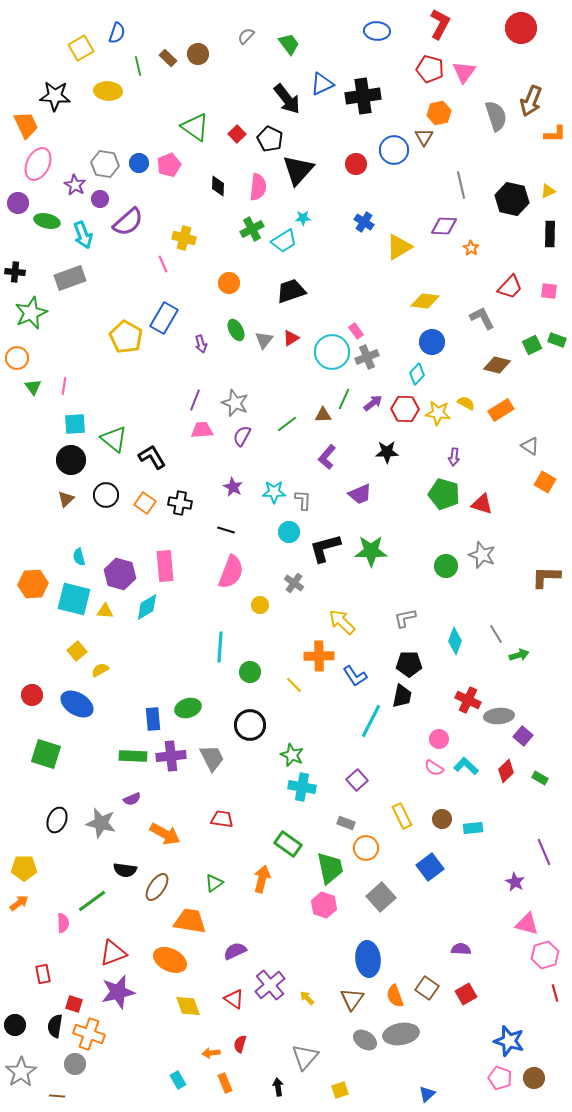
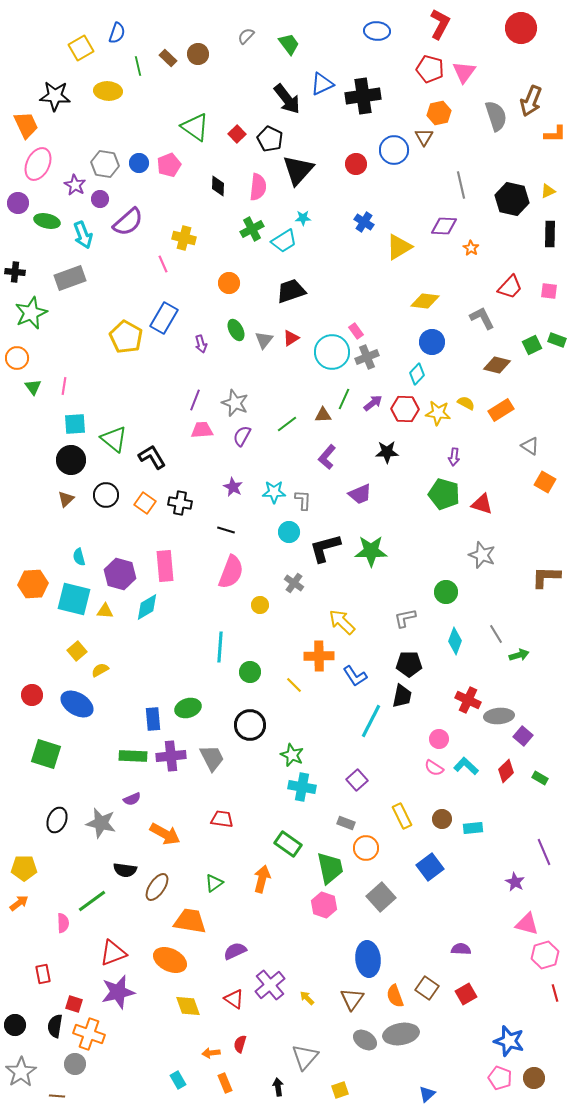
green circle at (446, 566): moved 26 px down
